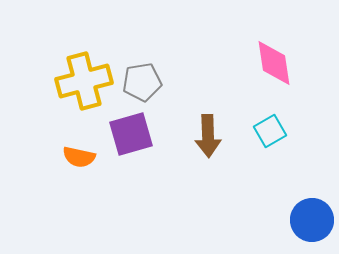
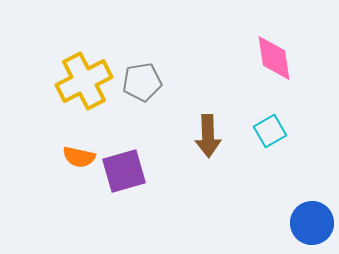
pink diamond: moved 5 px up
yellow cross: rotated 12 degrees counterclockwise
purple square: moved 7 px left, 37 px down
blue circle: moved 3 px down
